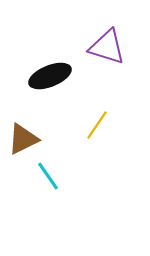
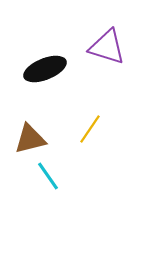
black ellipse: moved 5 px left, 7 px up
yellow line: moved 7 px left, 4 px down
brown triangle: moved 7 px right; rotated 12 degrees clockwise
